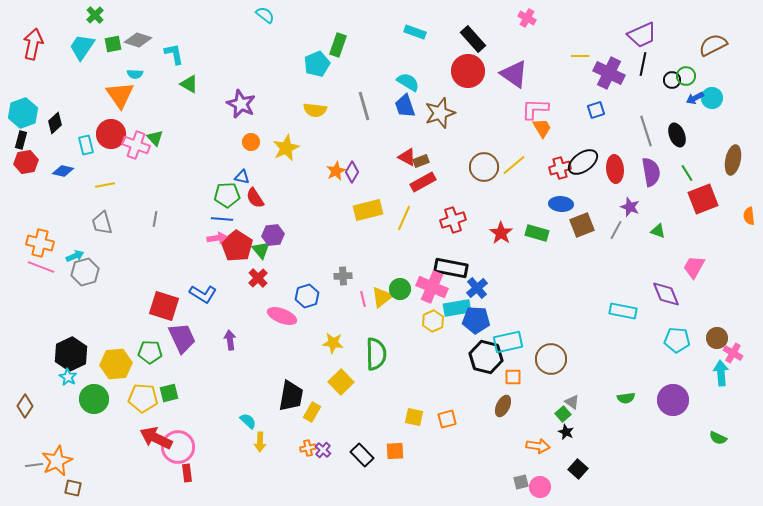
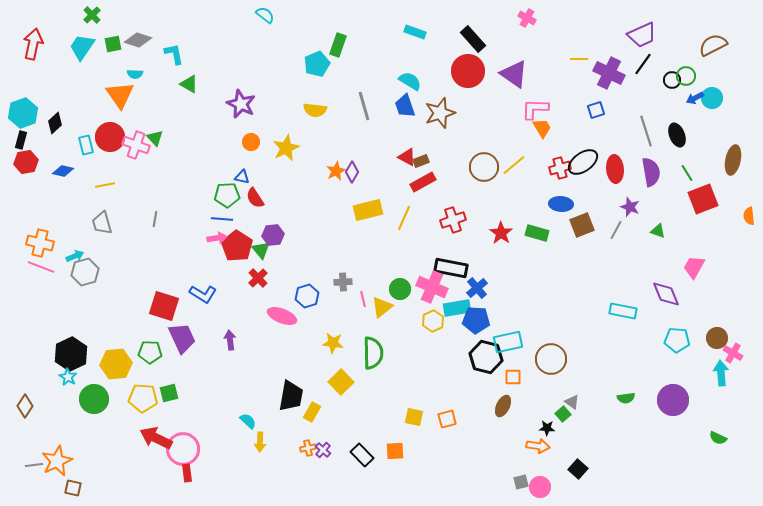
green cross at (95, 15): moved 3 px left
yellow line at (580, 56): moved 1 px left, 3 px down
black line at (643, 64): rotated 25 degrees clockwise
cyan semicircle at (408, 82): moved 2 px right, 1 px up
red circle at (111, 134): moved 1 px left, 3 px down
gray cross at (343, 276): moved 6 px down
yellow triangle at (382, 297): moved 10 px down
green semicircle at (376, 354): moved 3 px left, 1 px up
black star at (566, 432): moved 19 px left, 4 px up; rotated 21 degrees counterclockwise
pink circle at (178, 447): moved 5 px right, 2 px down
